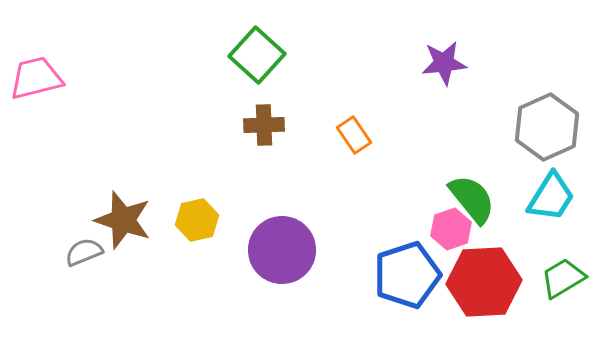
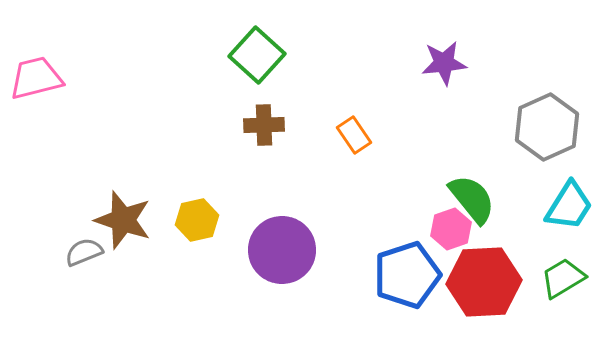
cyan trapezoid: moved 18 px right, 9 px down
